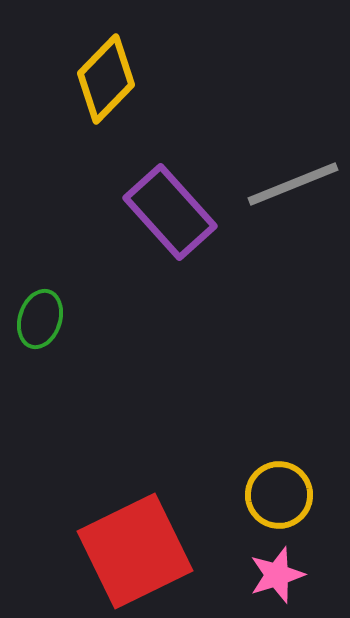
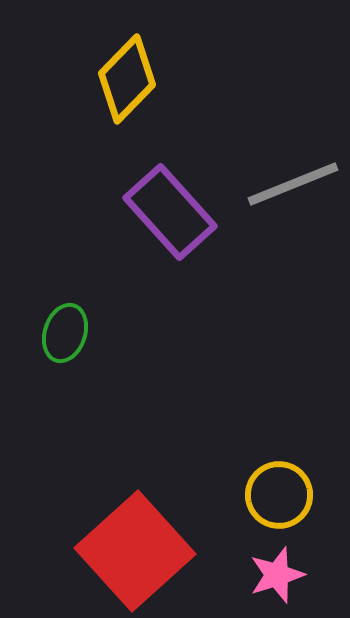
yellow diamond: moved 21 px right
green ellipse: moved 25 px right, 14 px down
red square: rotated 16 degrees counterclockwise
